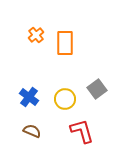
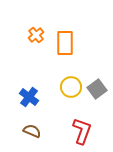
yellow circle: moved 6 px right, 12 px up
red L-shape: rotated 36 degrees clockwise
